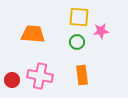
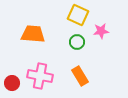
yellow square: moved 1 px left, 2 px up; rotated 20 degrees clockwise
orange rectangle: moved 2 px left, 1 px down; rotated 24 degrees counterclockwise
red circle: moved 3 px down
